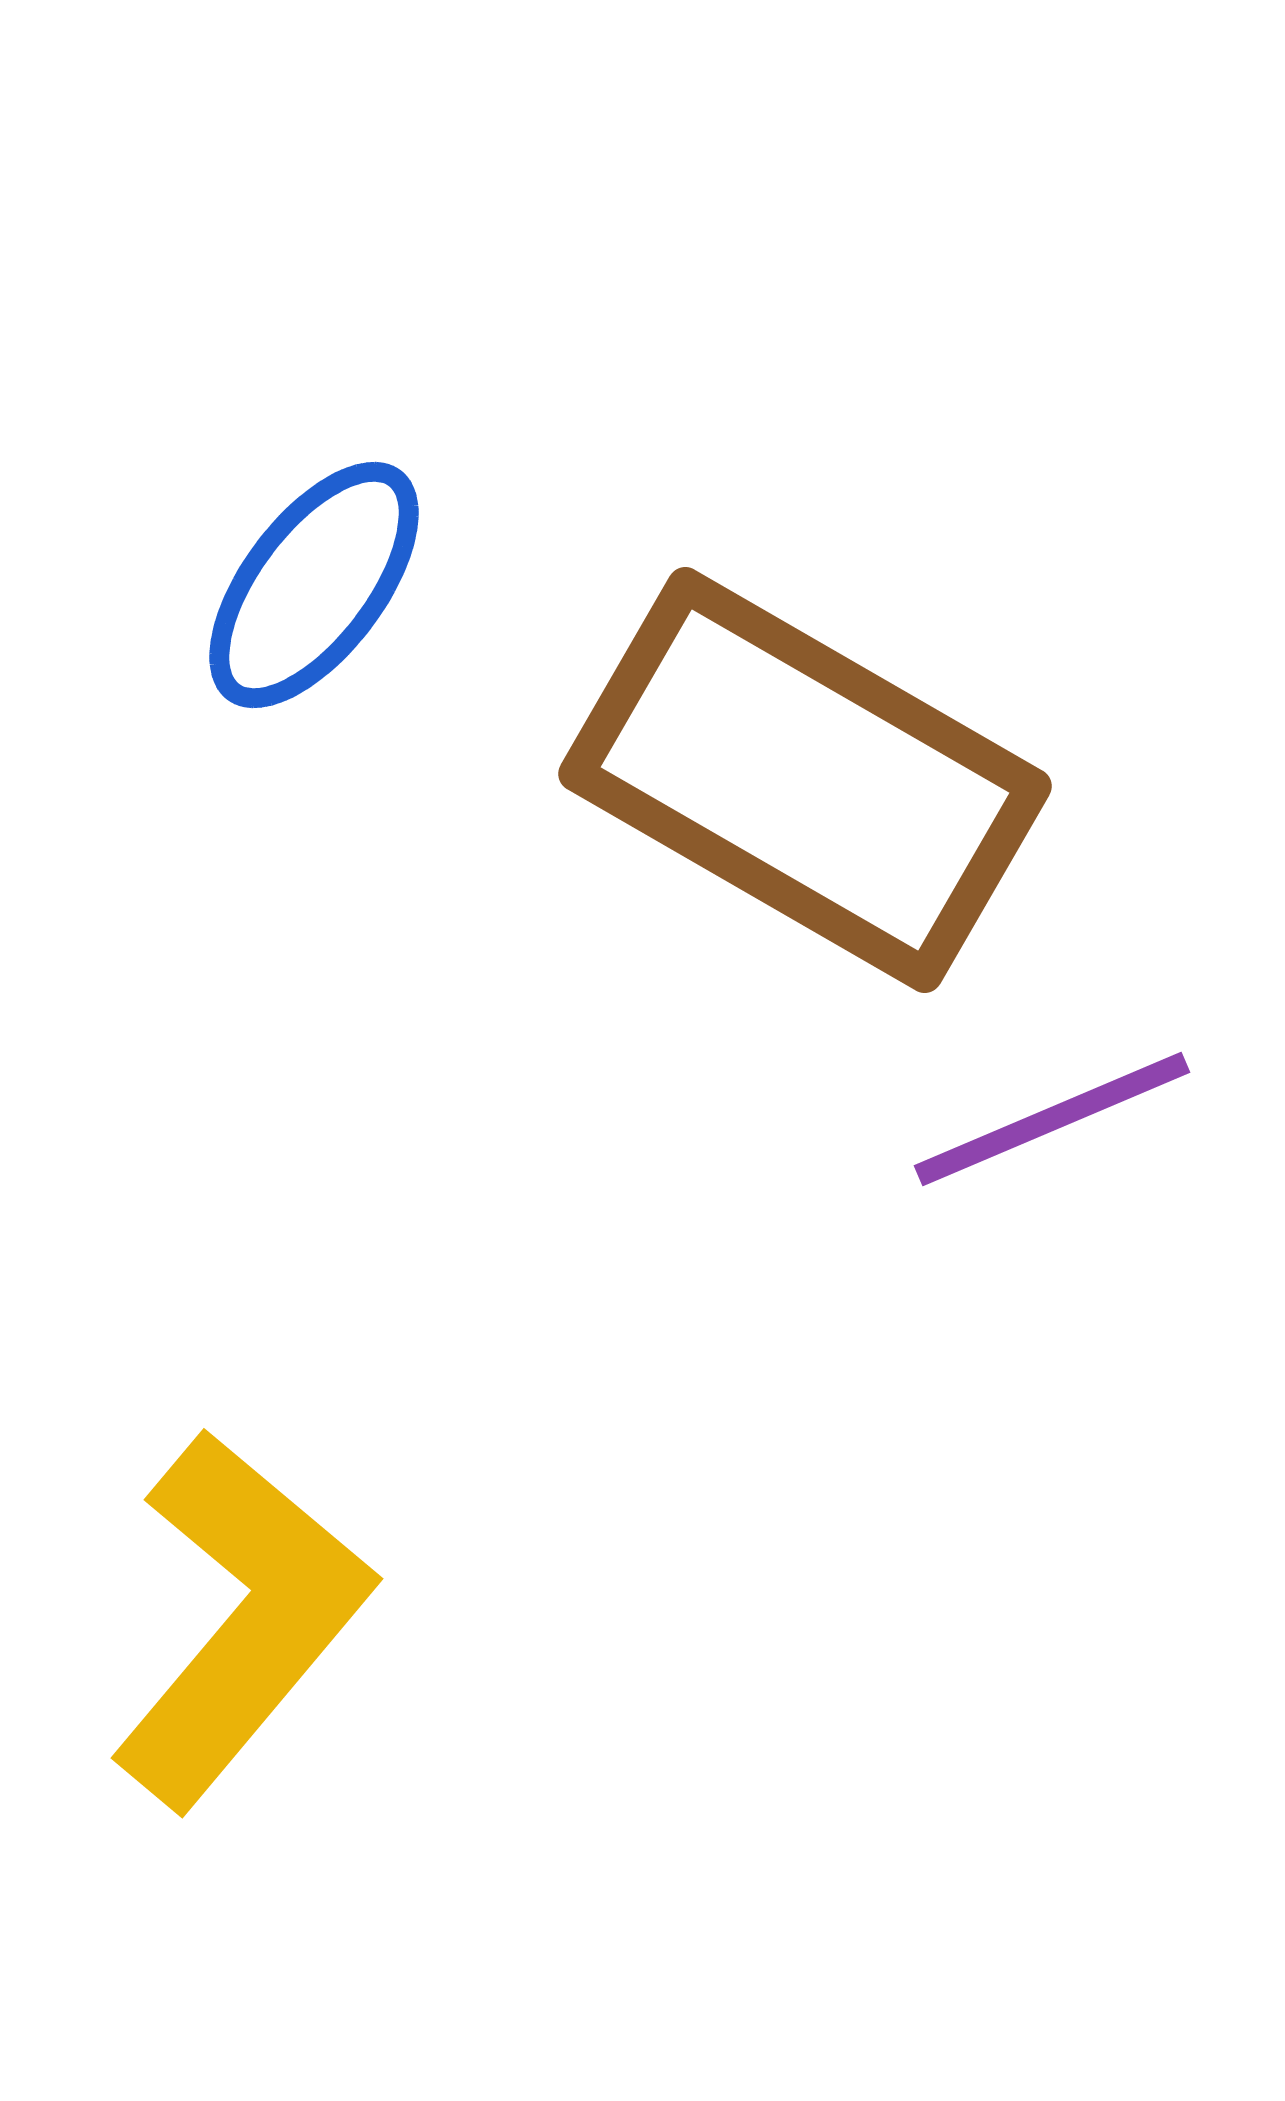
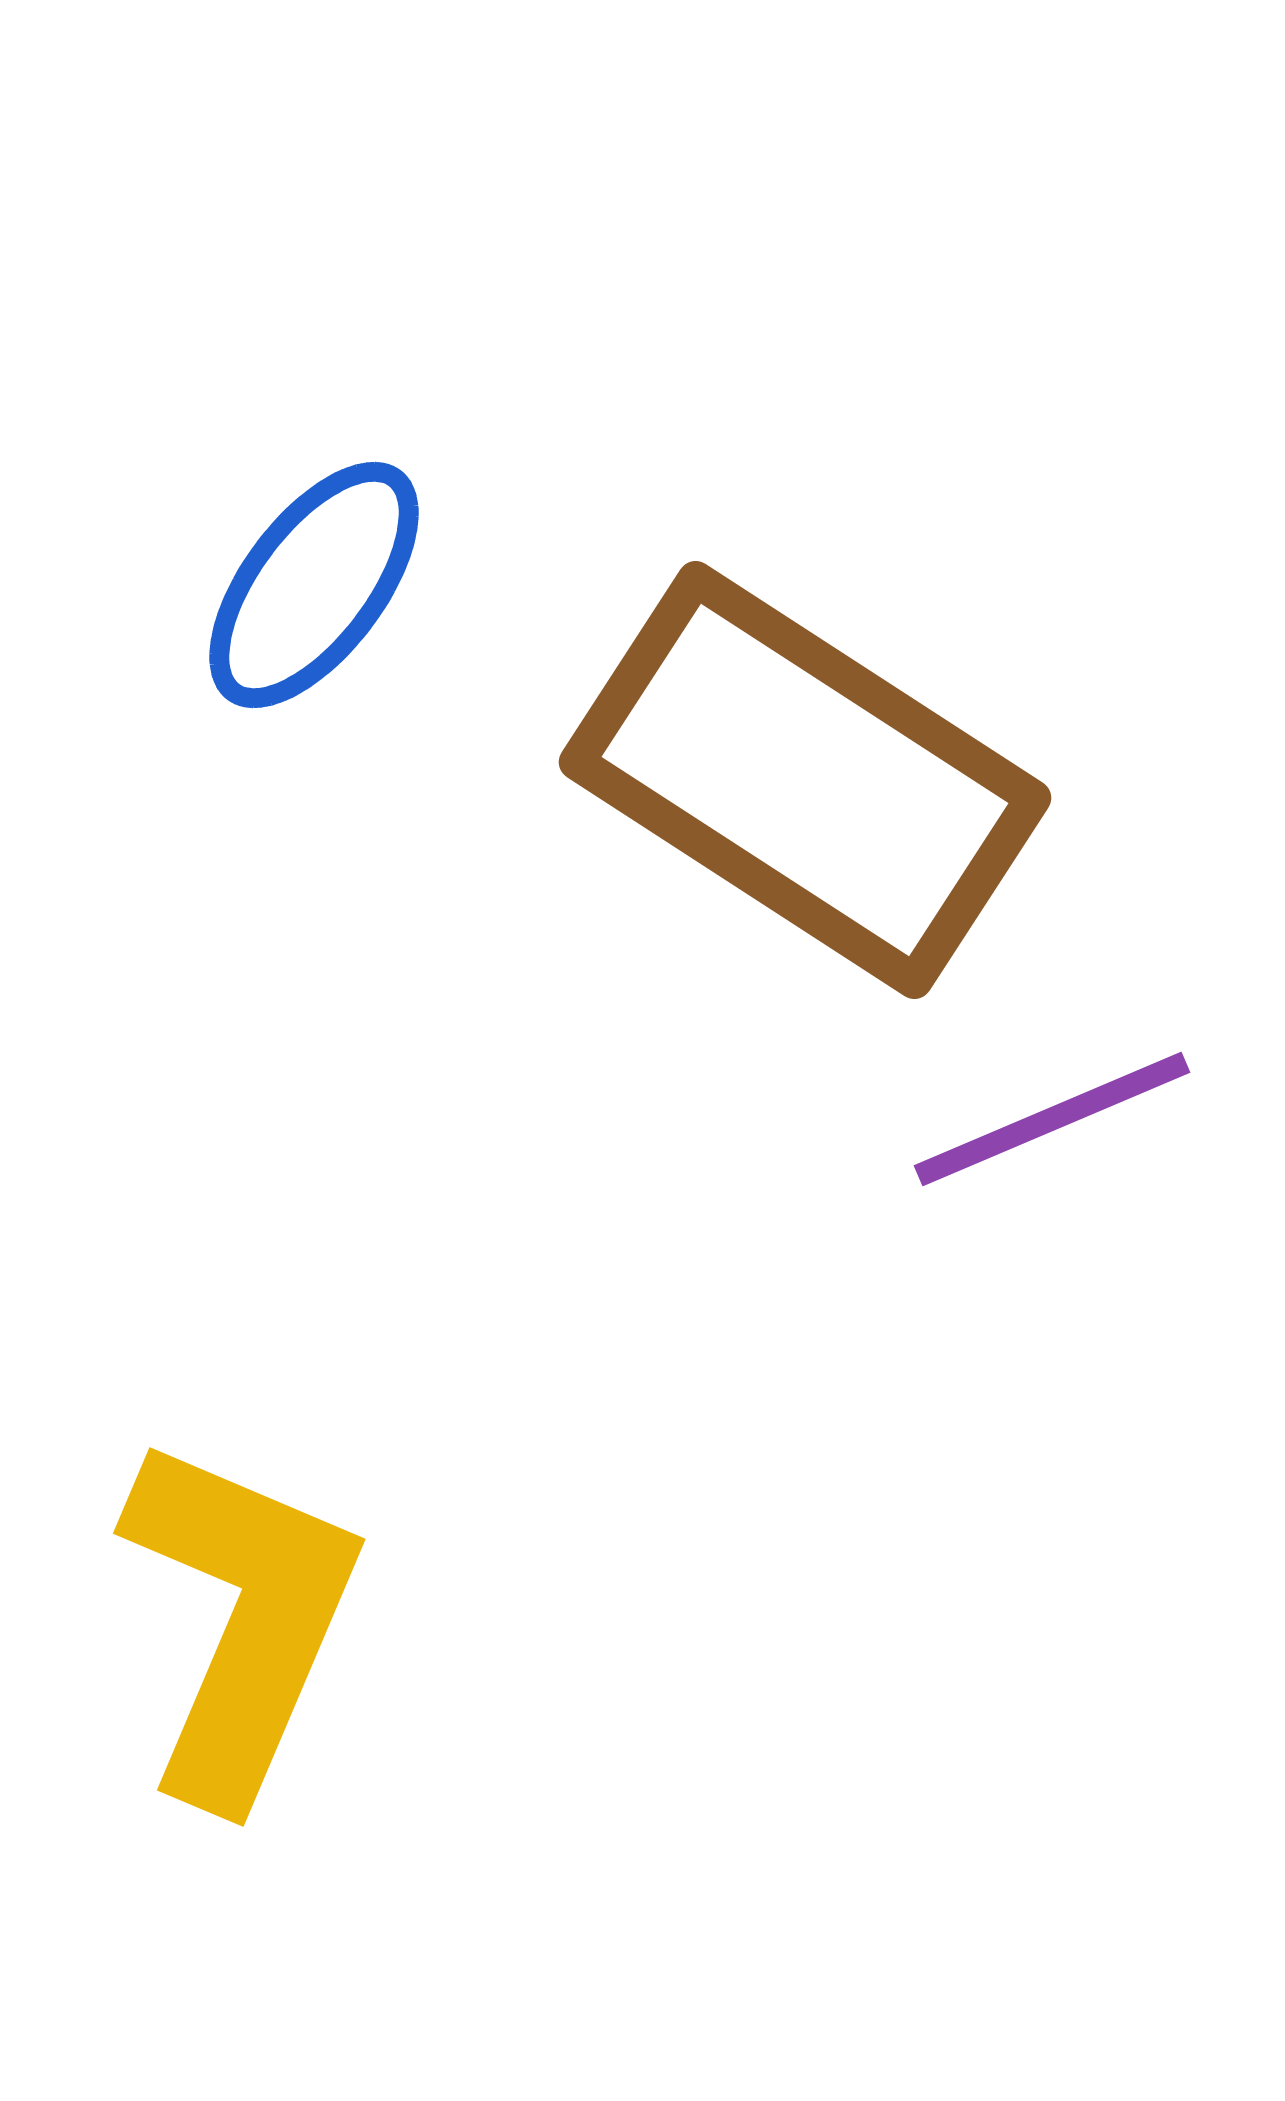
brown rectangle: rotated 3 degrees clockwise
yellow L-shape: rotated 17 degrees counterclockwise
